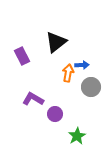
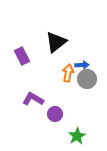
gray circle: moved 4 px left, 8 px up
